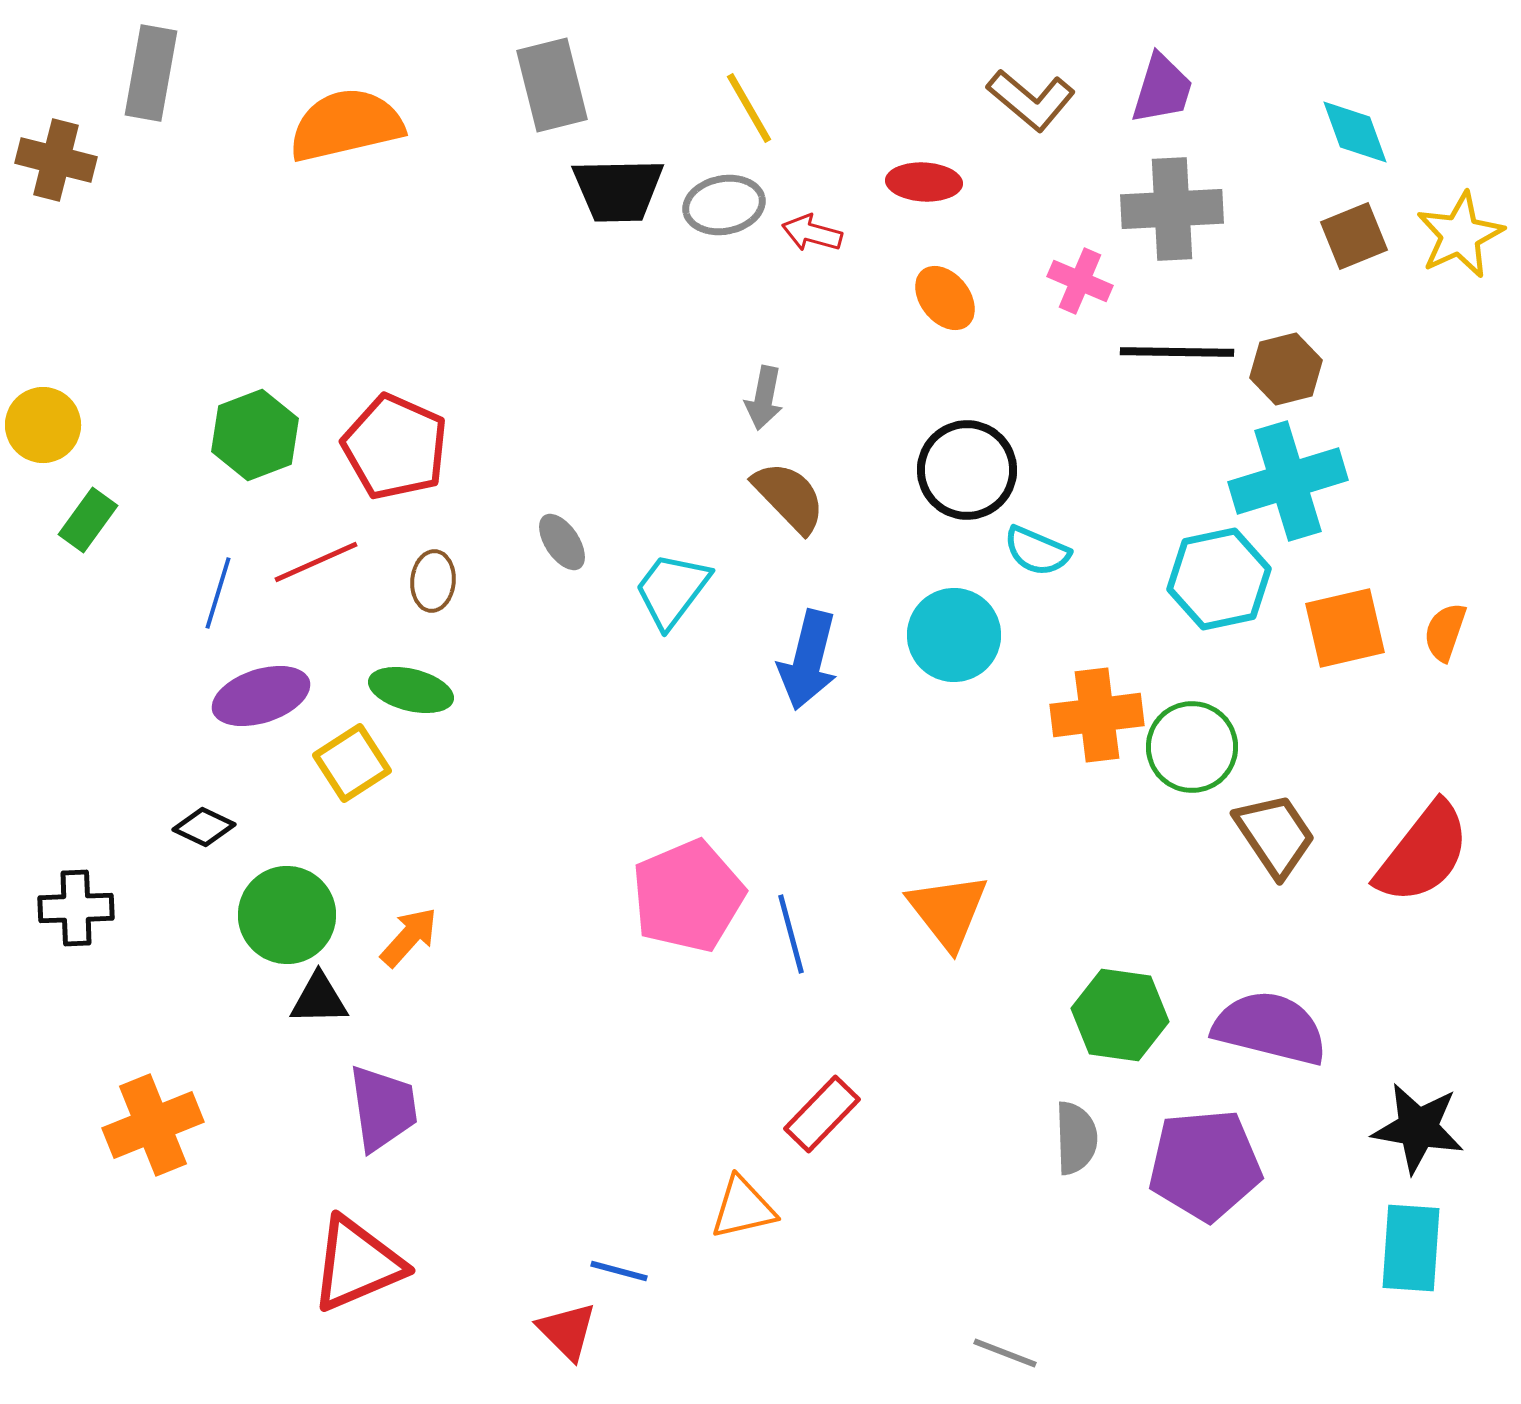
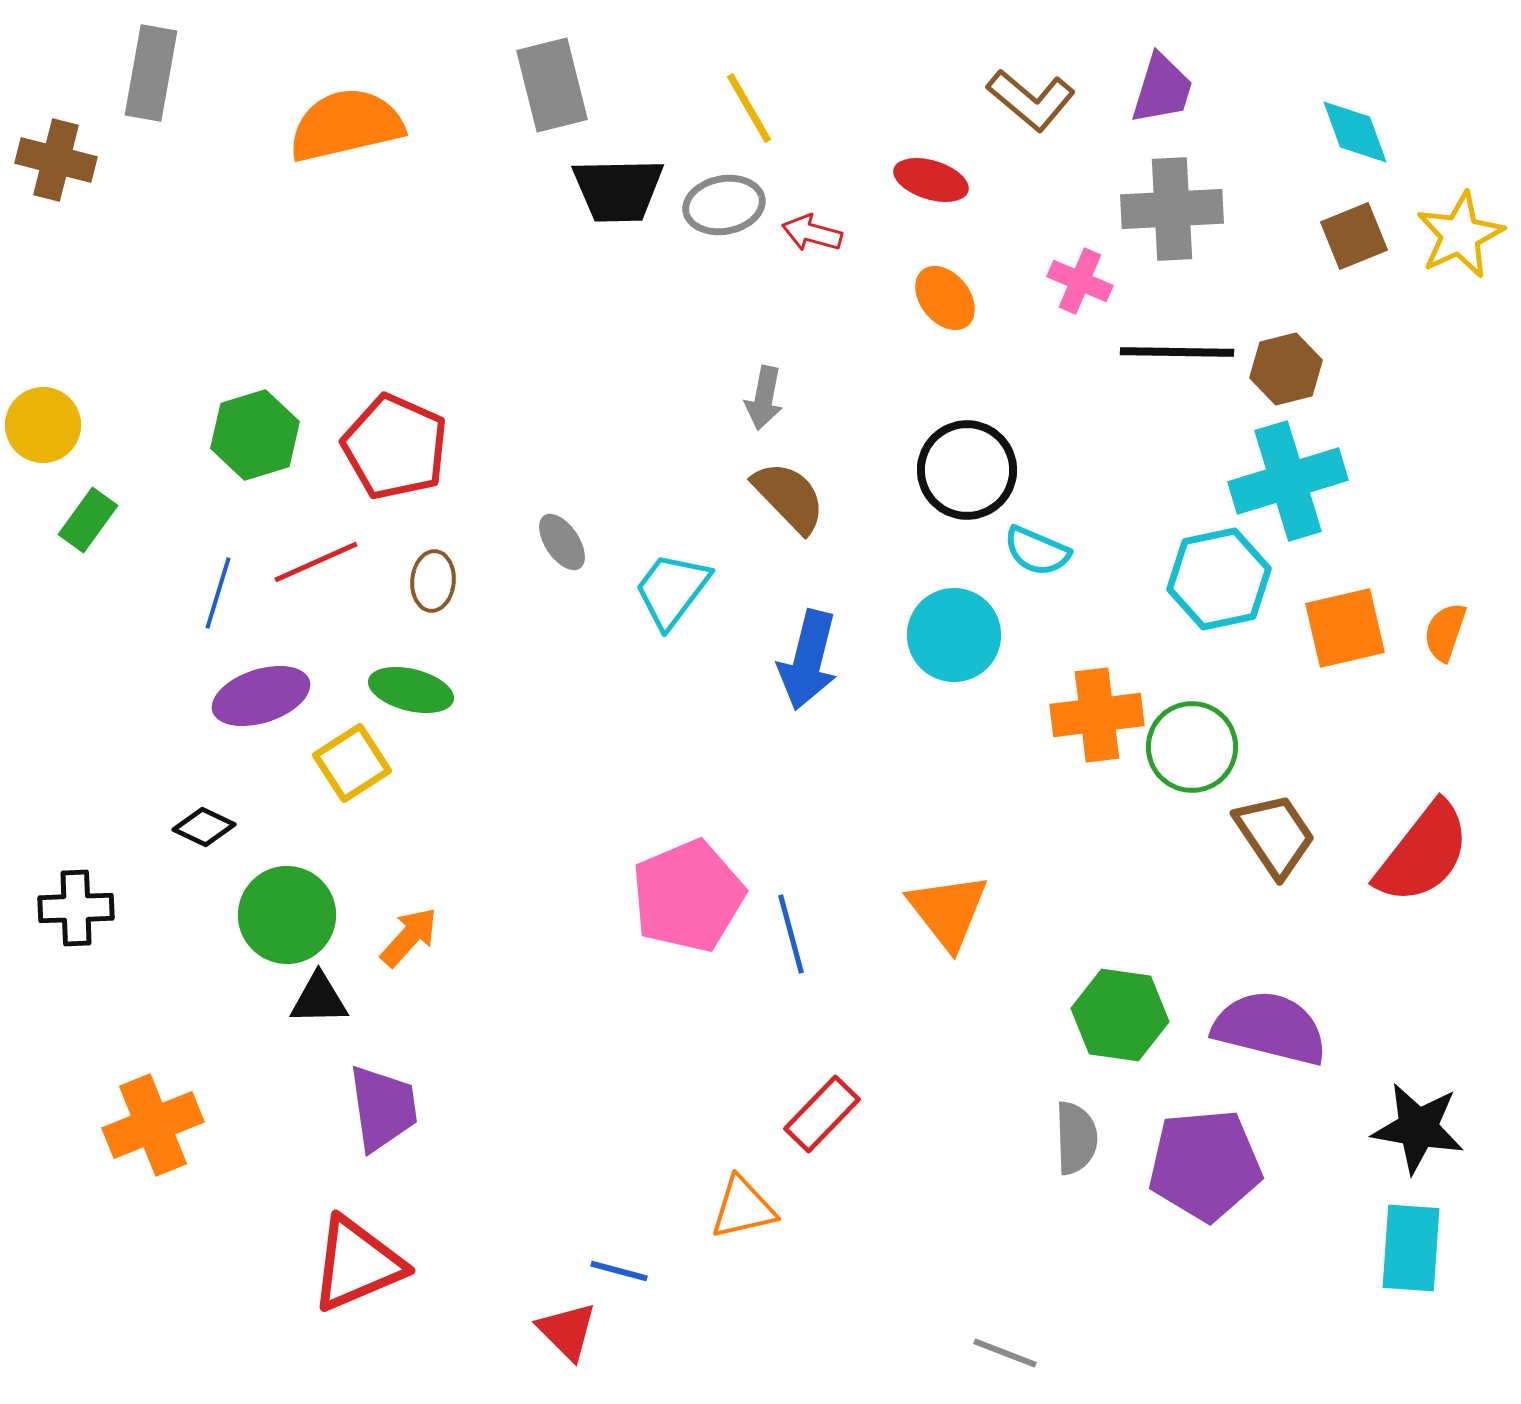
red ellipse at (924, 182): moved 7 px right, 2 px up; rotated 14 degrees clockwise
green hexagon at (255, 435): rotated 4 degrees clockwise
